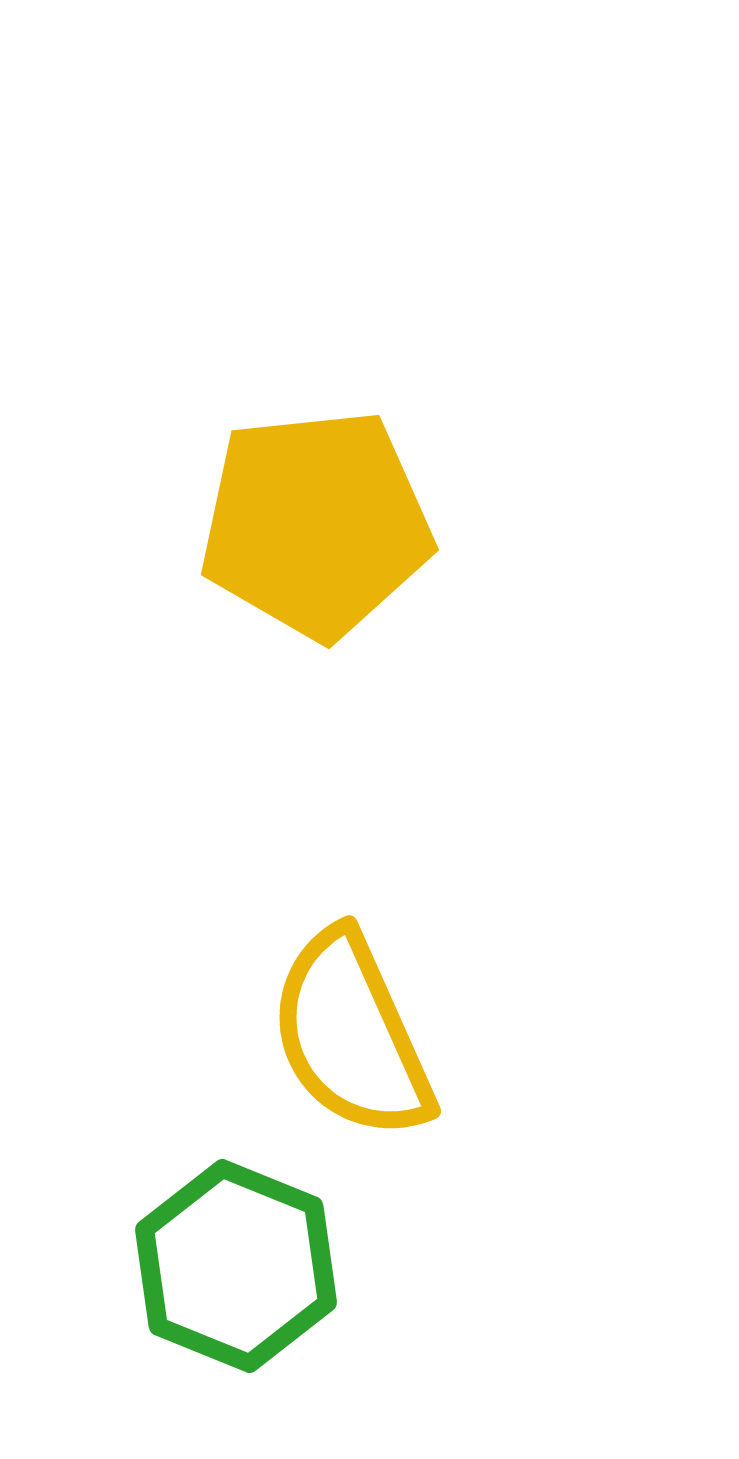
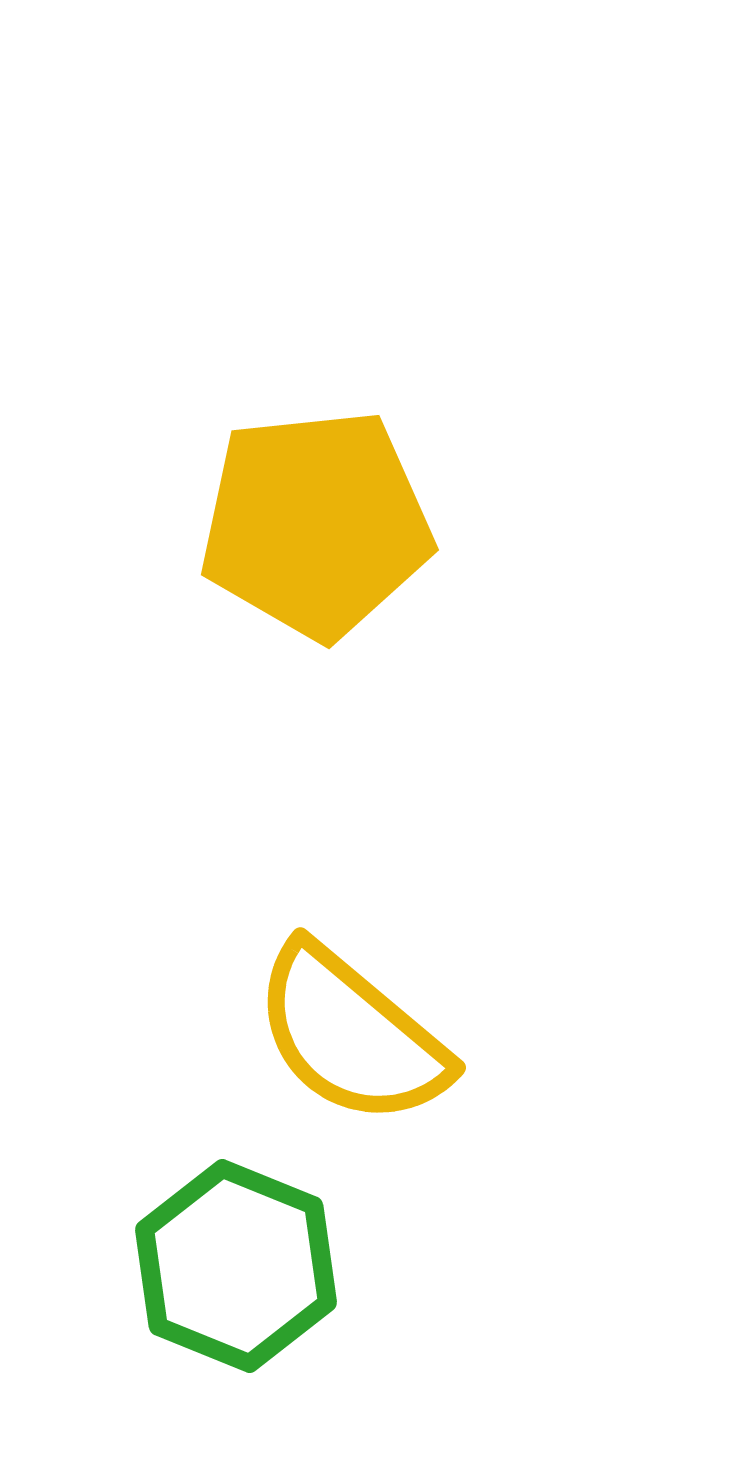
yellow semicircle: rotated 26 degrees counterclockwise
